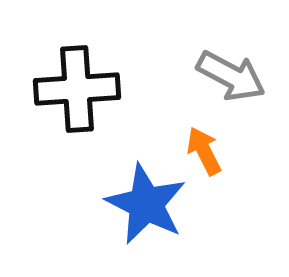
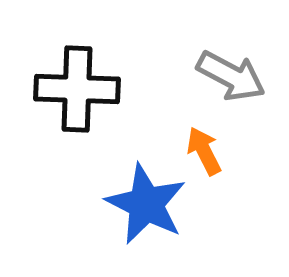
black cross: rotated 6 degrees clockwise
